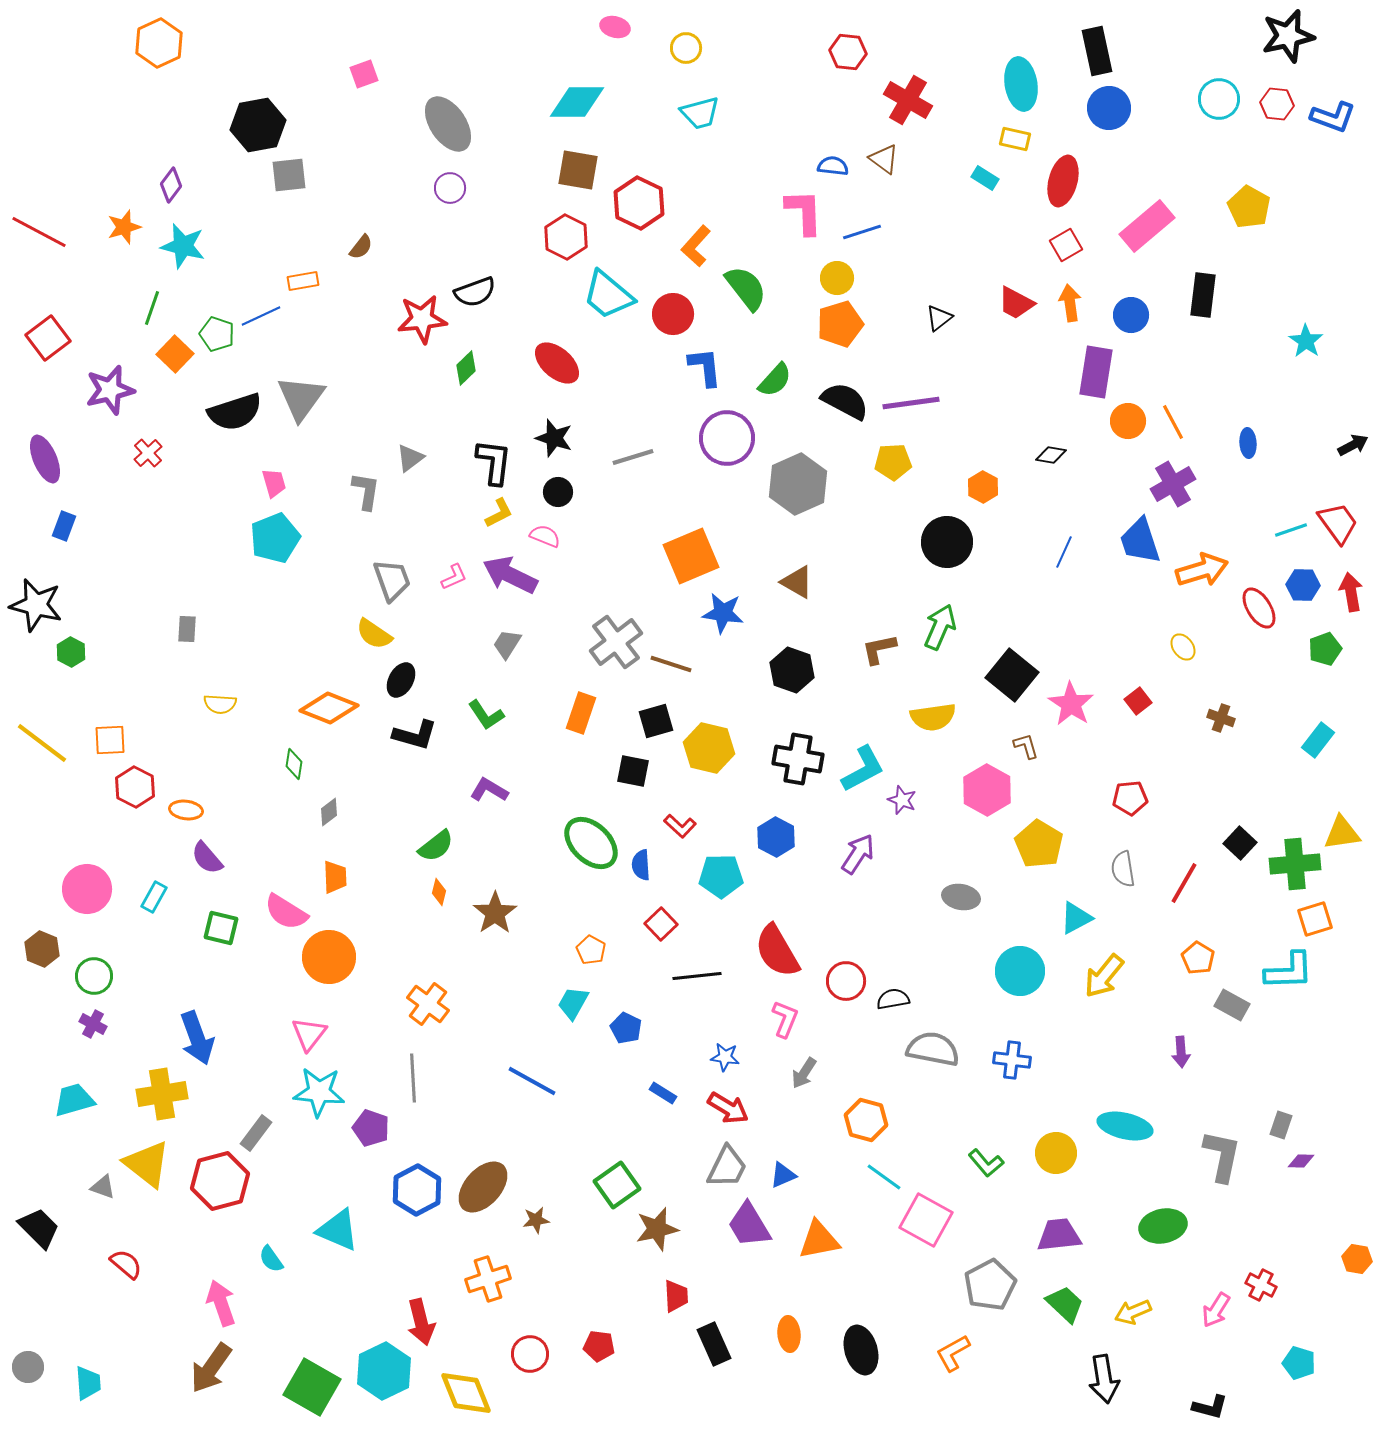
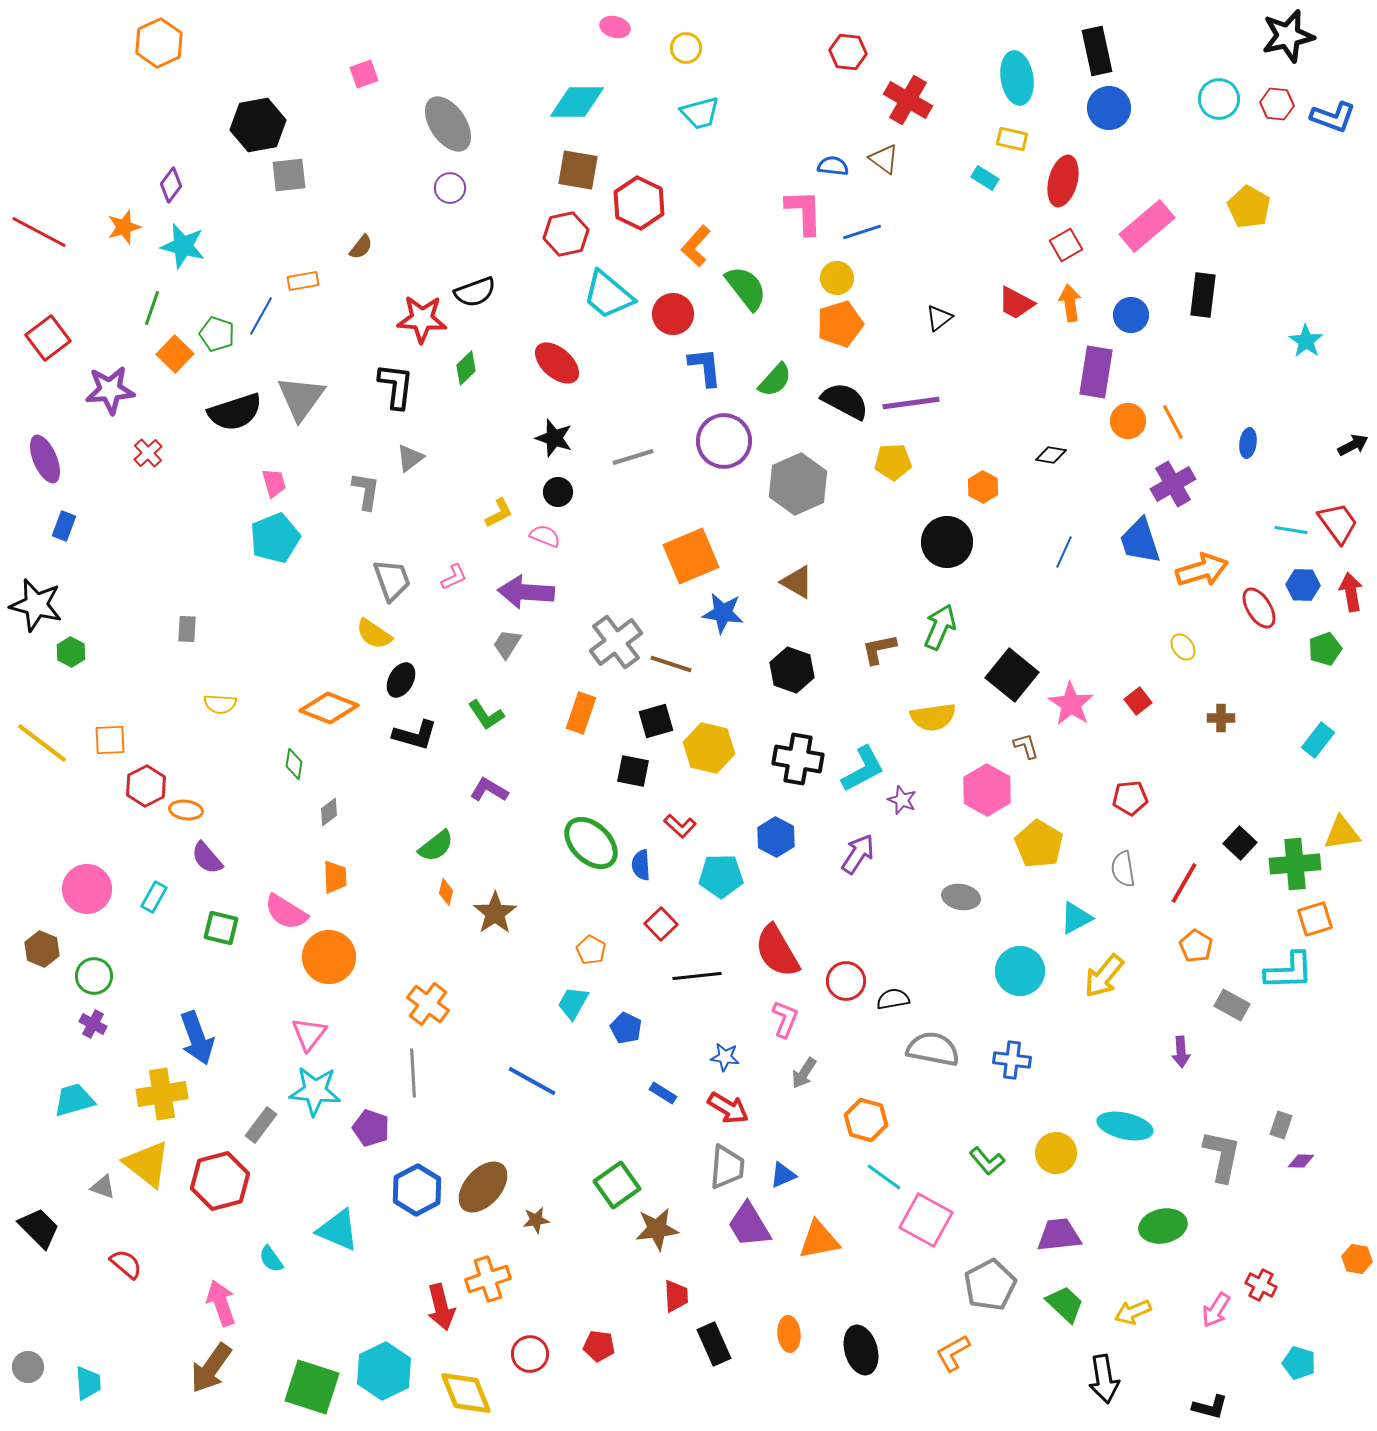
cyan ellipse at (1021, 84): moved 4 px left, 6 px up
yellow rectangle at (1015, 139): moved 3 px left
red hexagon at (566, 237): moved 3 px up; rotated 21 degrees clockwise
blue line at (261, 316): rotated 36 degrees counterclockwise
red star at (422, 319): rotated 9 degrees clockwise
purple star at (110, 390): rotated 9 degrees clockwise
purple circle at (727, 438): moved 3 px left, 3 px down
blue ellipse at (1248, 443): rotated 12 degrees clockwise
black L-shape at (494, 462): moved 98 px left, 76 px up
cyan line at (1291, 530): rotated 28 degrees clockwise
purple arrow at (510, 575): moved 16 px right, 17 px down; rotated 22 degrees counterclockwise
brown cross at (1221, 718): rotated 20 degrees counterclockwise
red hexagon at (135, 787): moved 11 px right, 1 px up; rotated 6 degrees clockwise
orange diamond at (439, 892): moved 7 px right
orange pentagon at (1198, 958): moved 2 px left, 12 px up
gray line at (413, 1078): moved 5 px up
cyan star at (319, 1092): moved 4 px left, 1 px up
gray rectangle at (256, 1133): moved 5 px right, 8 px up
green L-shape at (986, 1163): moved 1 px right, 2 px up
gray trapezoid at (727, 1167): rotated 21 degrees counterclockwise
brown star at (657, 1229): rotated 6 degrees clockwise
red arrow at (421, 1322): moved 20 px right, 15 px up
green square at (312, 1387): rotated 12 degrees counterclockwise
